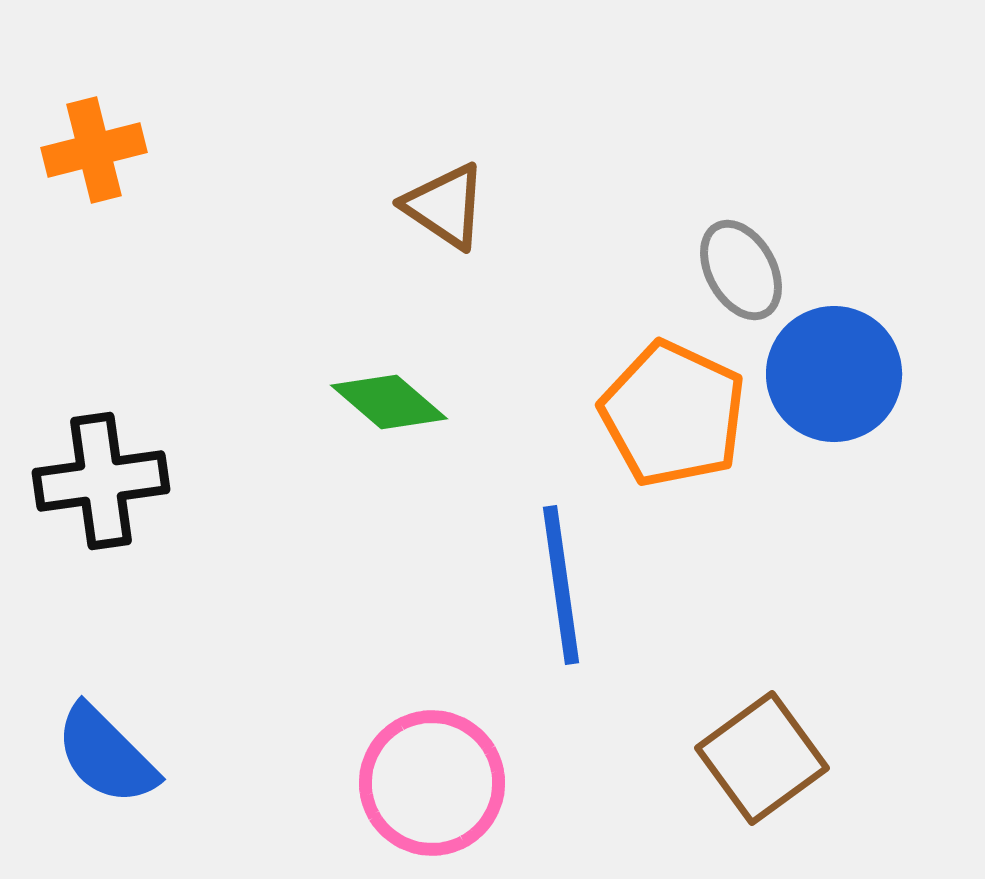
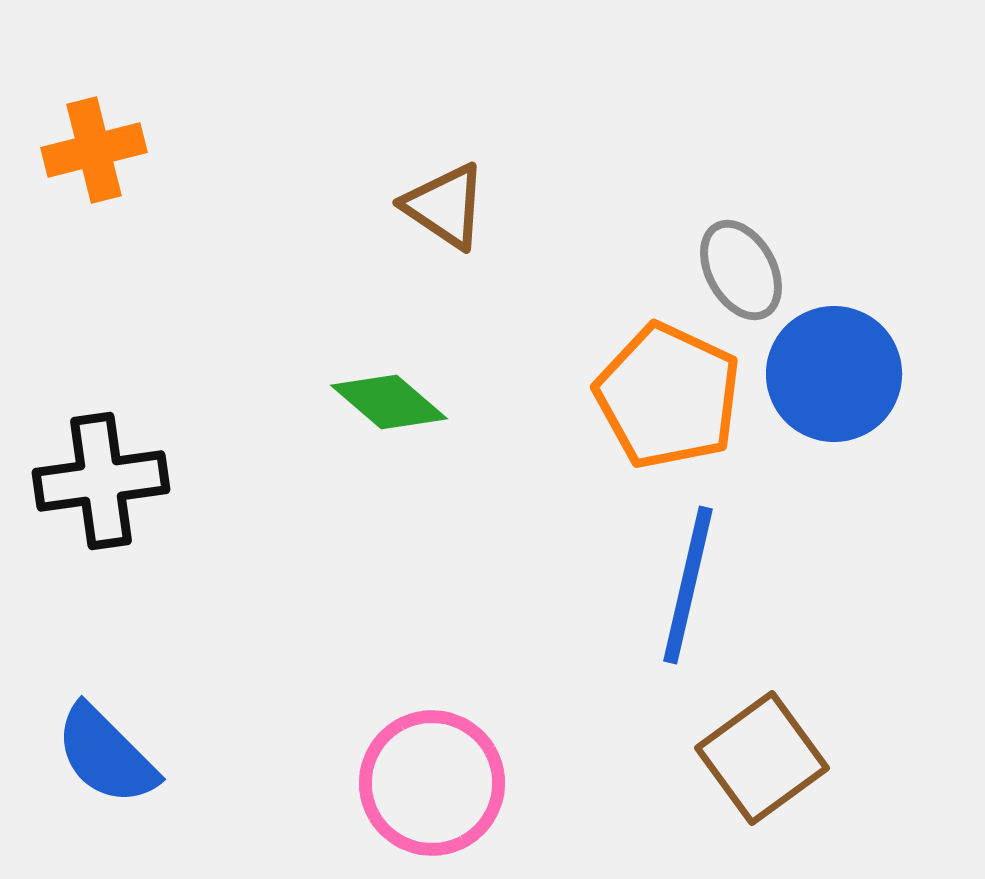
orange pentagon: moved 5 px left, 18 px up
blue line: moved 127 px right; rotated 21 degrees clockwise
